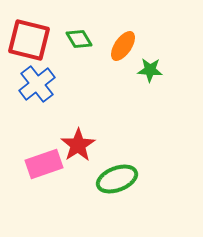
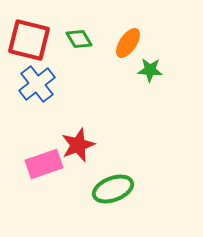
orange ellipse: moved 5 px right, 3 px up
red star: rotated 12 degrees clockwise
green ellipse: moved 4 px left, 10 px down
